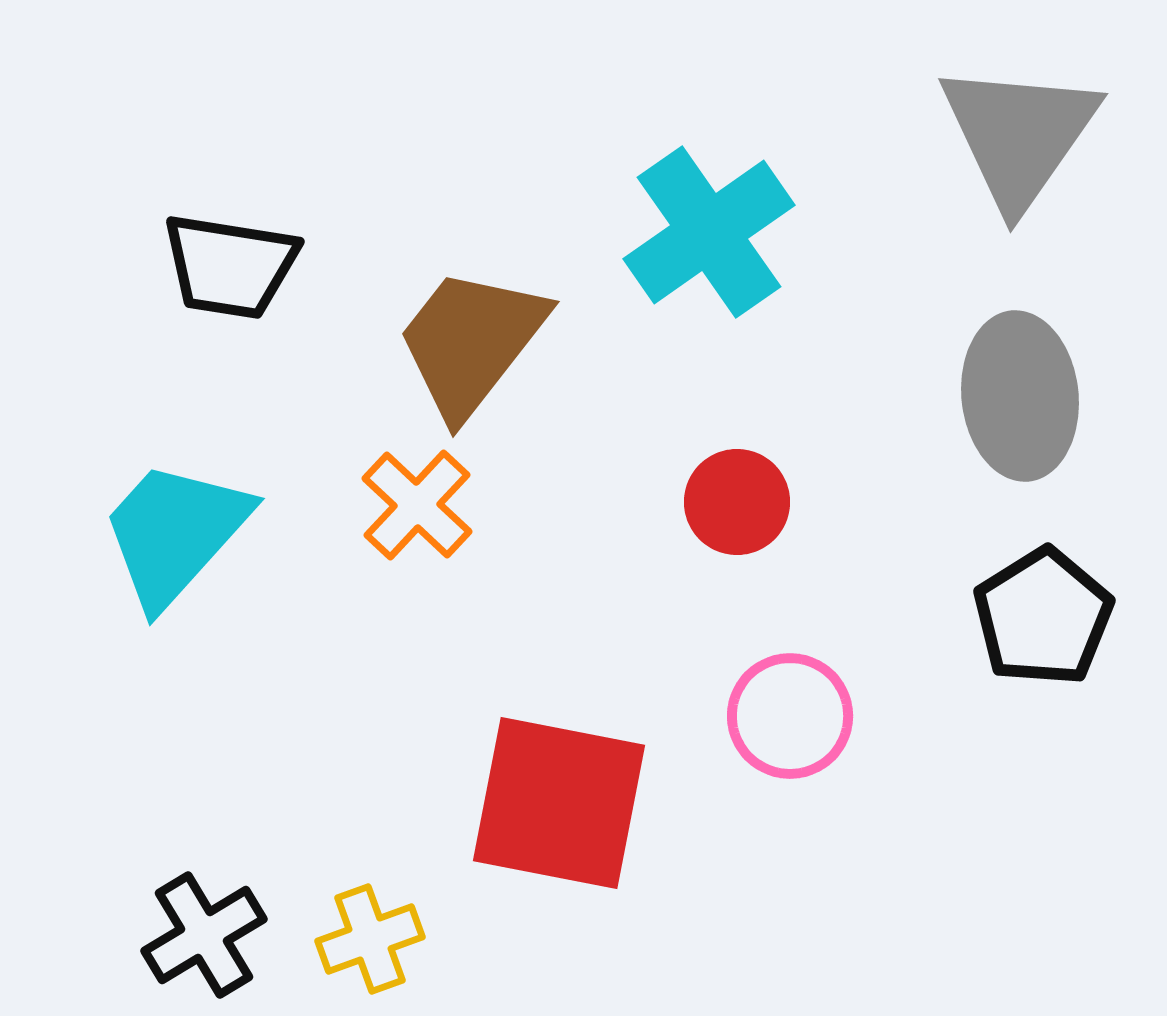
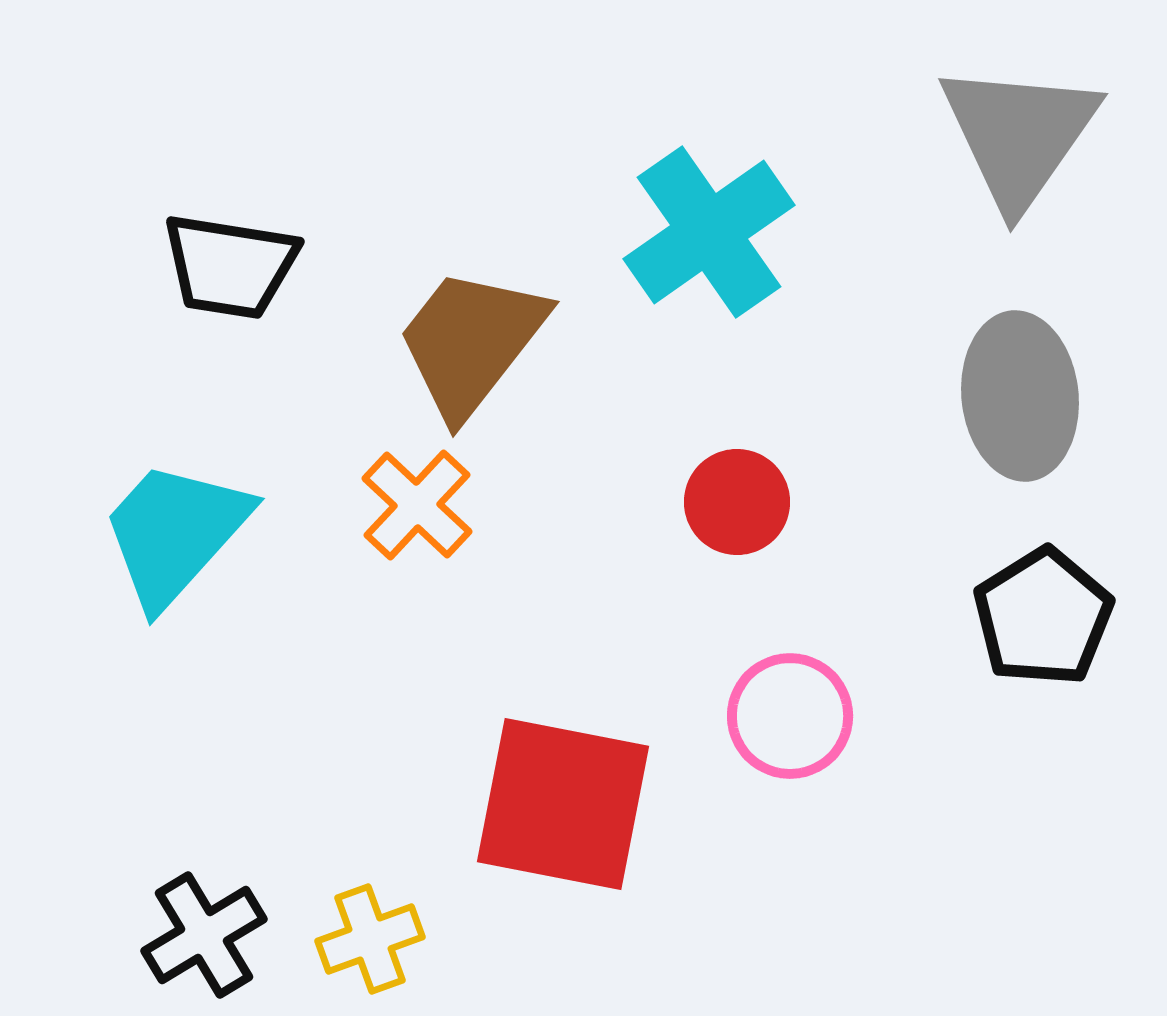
red square: moved 4 px right, 1 px down
